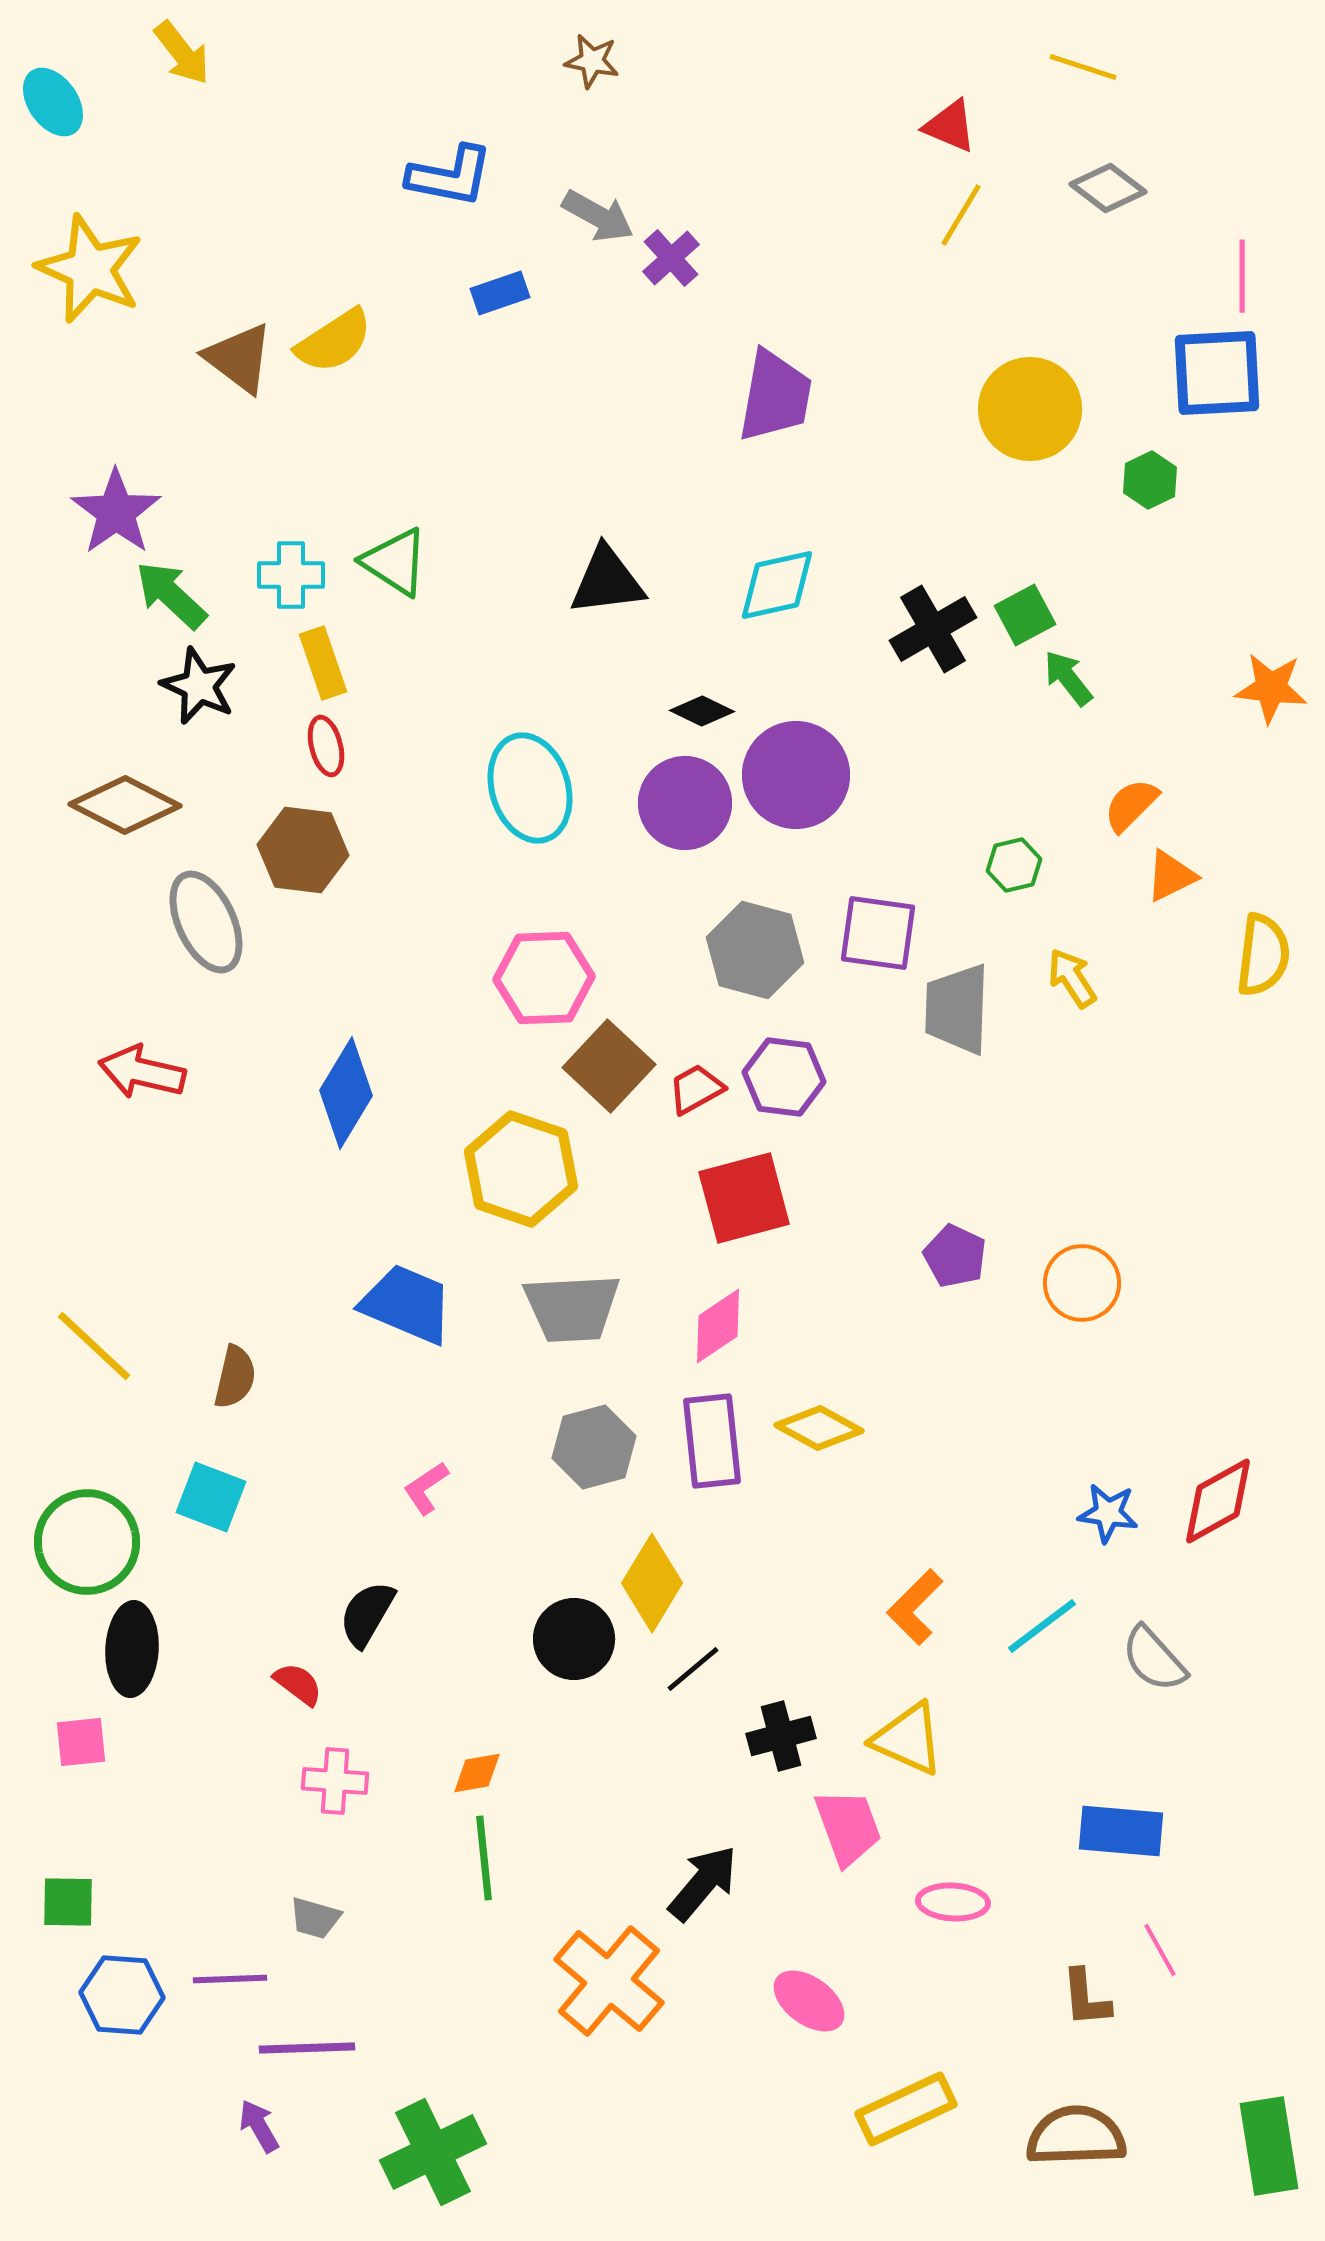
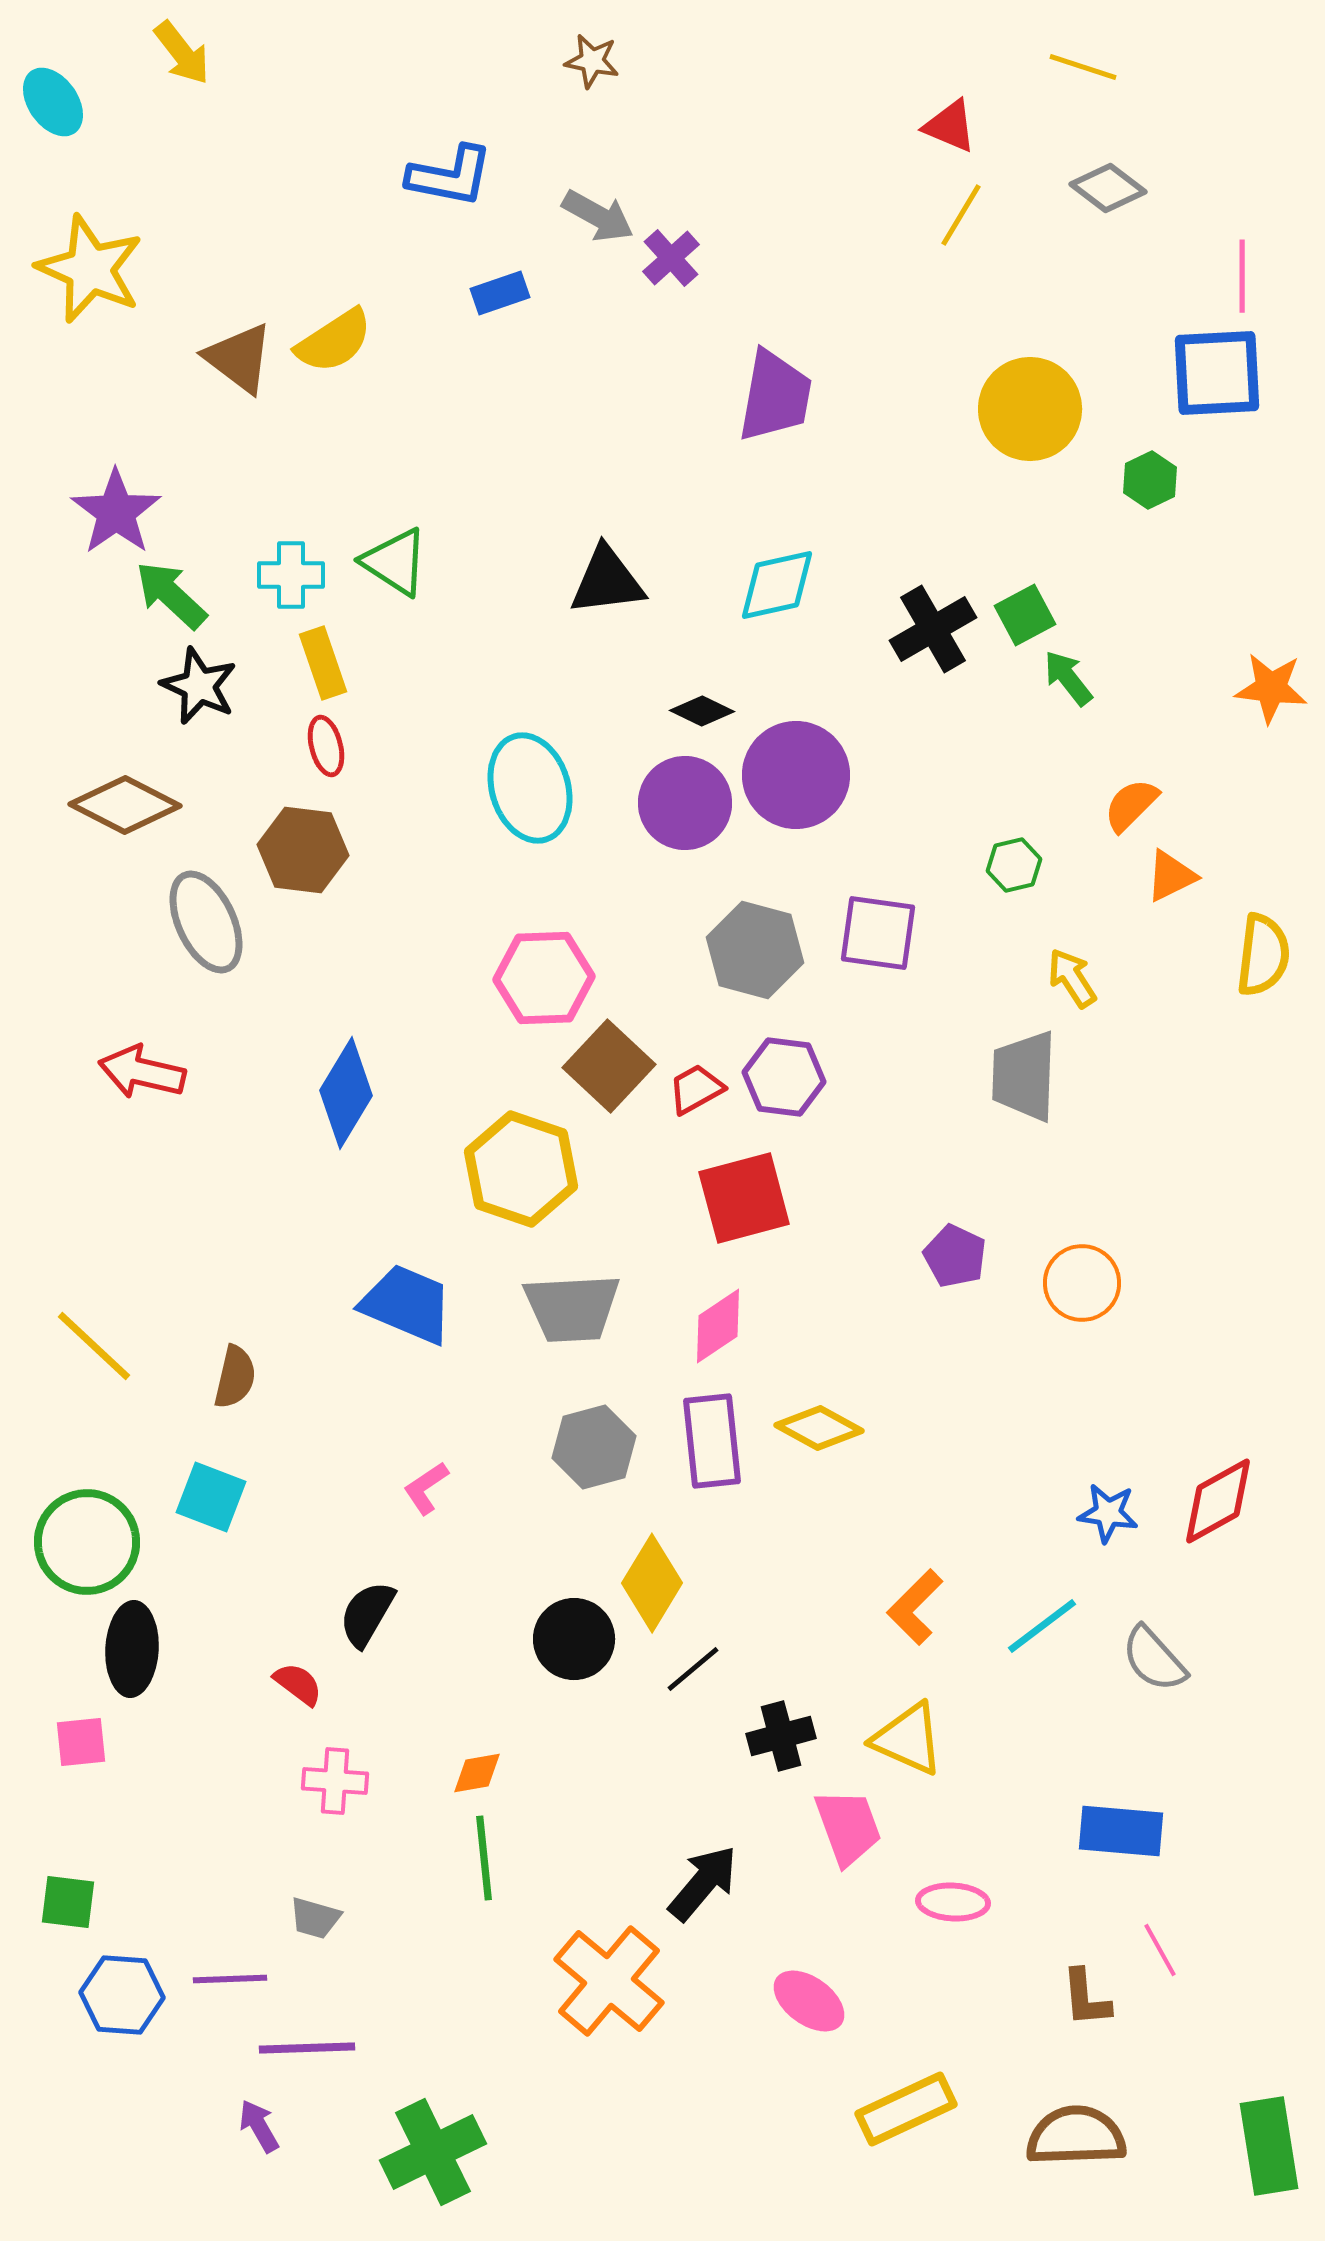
gray trapezoid at (957, 1009): moved 67 px right, 67 px down
green square at (68, 1902): rotated 6 degrees clockwise
